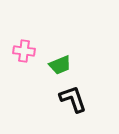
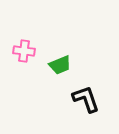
black L-shape: moved 13 px right
